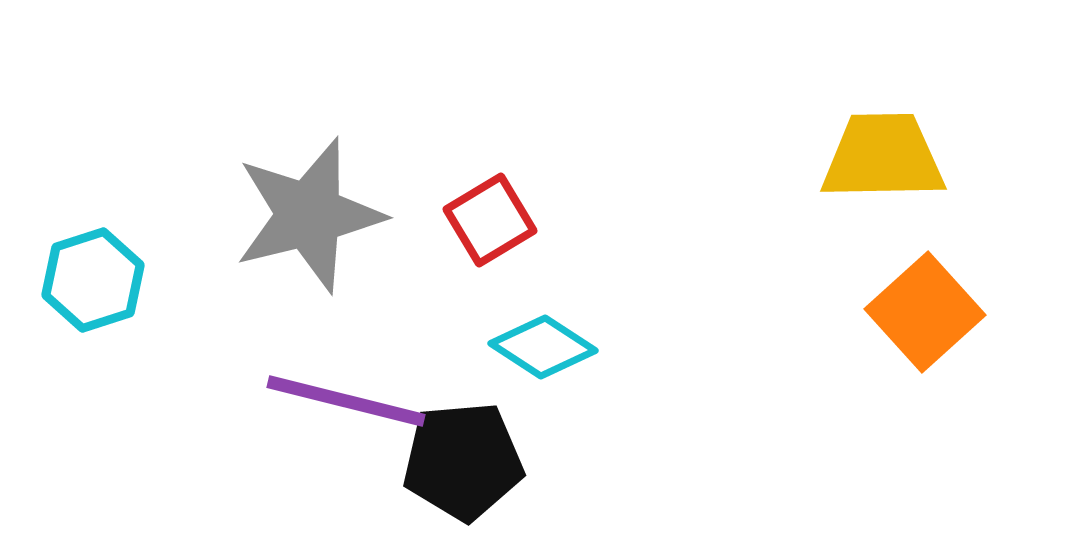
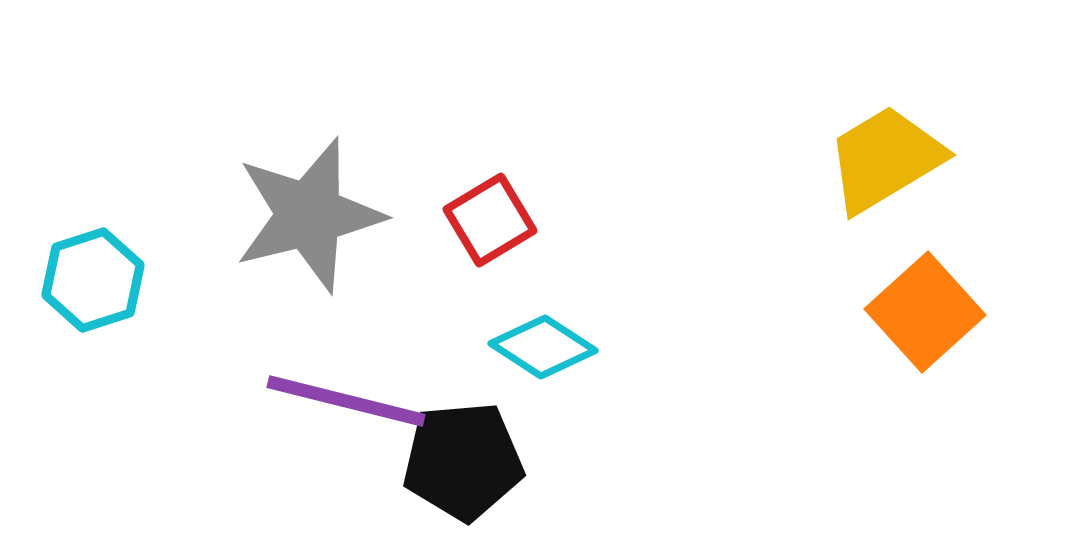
yellow trapezoid: moved 2 px right, 2 px down; rotated 30 degrees counterclockwise
